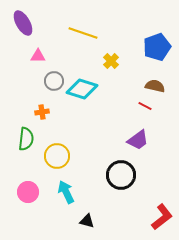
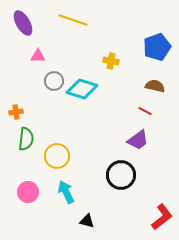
yellow line: moved 10 px left, 13 px up
yellow cross: rotated 35 degrees counterclockwise
red line: moved 5 px down
orange cross: moved 26 px left
